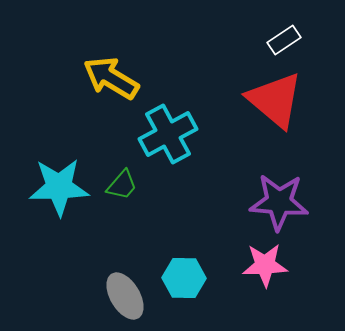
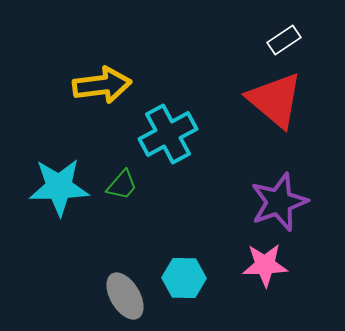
yellow arrow: moved 9 px left, 7 px down; rotated 142 degrees clockwise
purple star: rotated 24 degrees counterclockwise
